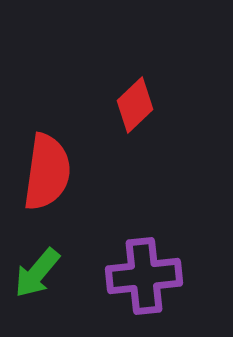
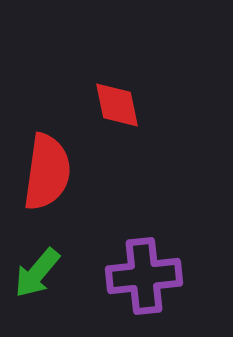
red diamond: moved 18 px left; rotated 58 degrees counterclockwise
